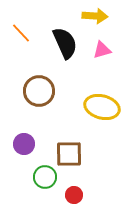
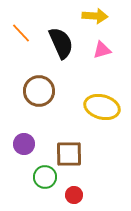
black semicircle: moved 4 px left
